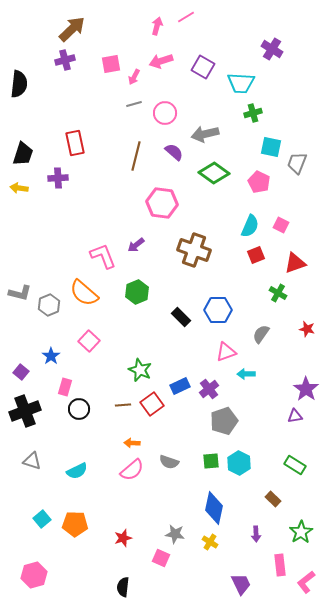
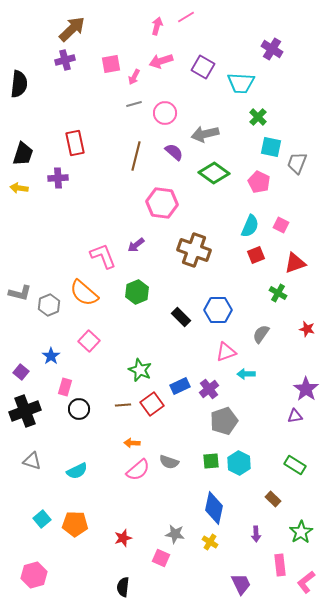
green cross at (253, 113): moved 5 px right, 4 px down; rotated 30 degrees counterclockwise
pink semicircle at (132, 470): moved 6 px right
